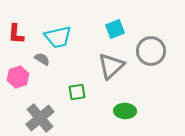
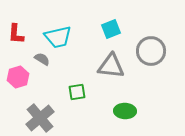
cyan square: moved 4 px left
gray triangle: rotated 48 degrees clockwise
